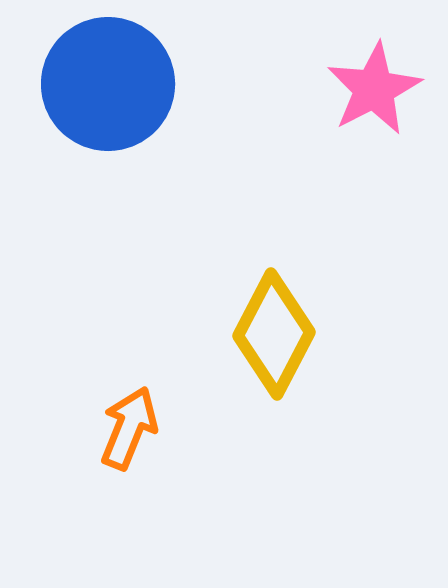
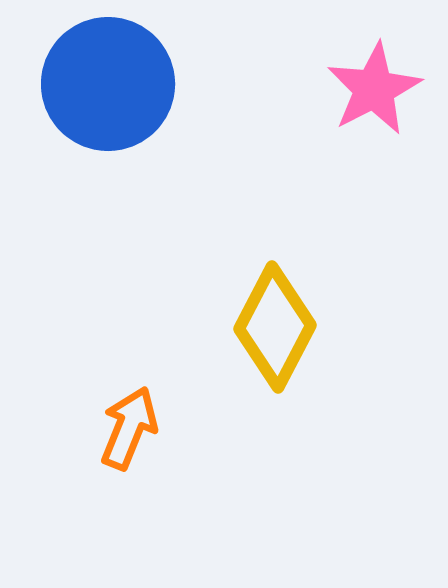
yellow diamond: moved 1 px right, 7 px up
